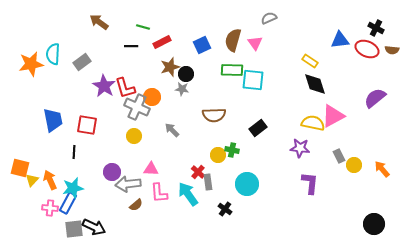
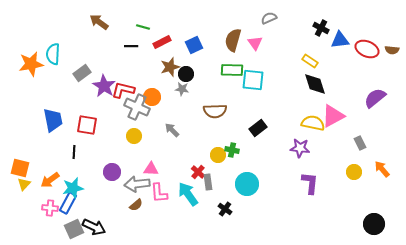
black cross at (376, 28): moved 55 px left
blue square at (202, 45): moved 8 px left
gray rectangle at (82, 62): moved 11 px down
red L-shape at (125, 88): moved 2 px left, 2 px down; rotated 120 degrees clockwise
brown semicircle at (214, 115): moved 1 px right, 4 px up
gray rectangle at (339, 156): moved 21 px right, 13 px up
yellow circle at (354, 165): moved 7 px down
yellow triangle at (32, 180): moved 8 px left, 4 px down
orange arrow at (50, 180): rotated 102 degrees counterclockwise
gray arrow at (128, 184): moved 9 px right
gray square at (74, 229): rotated 18 degrees counterclockwise
